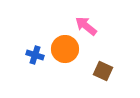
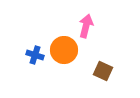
pink arrow: rotated 65 degrees clockwise
orange circle: moved 1 px left, 1 px down
